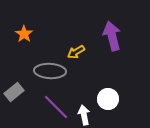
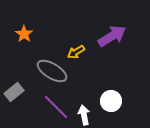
purple arrow: rotated 72 degrees clockwise
gray ellipse: moved 2 px right; rotated 28 degrees clockwise
white circle: moved 3 px right, 2 px down
